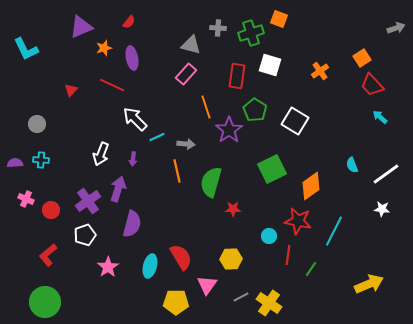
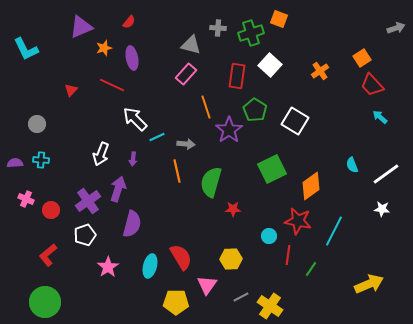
white square at (270, 65): rotated 25 degrees clockwise
yellow cross at (269, 303): moved 1 px right, 3 px down
